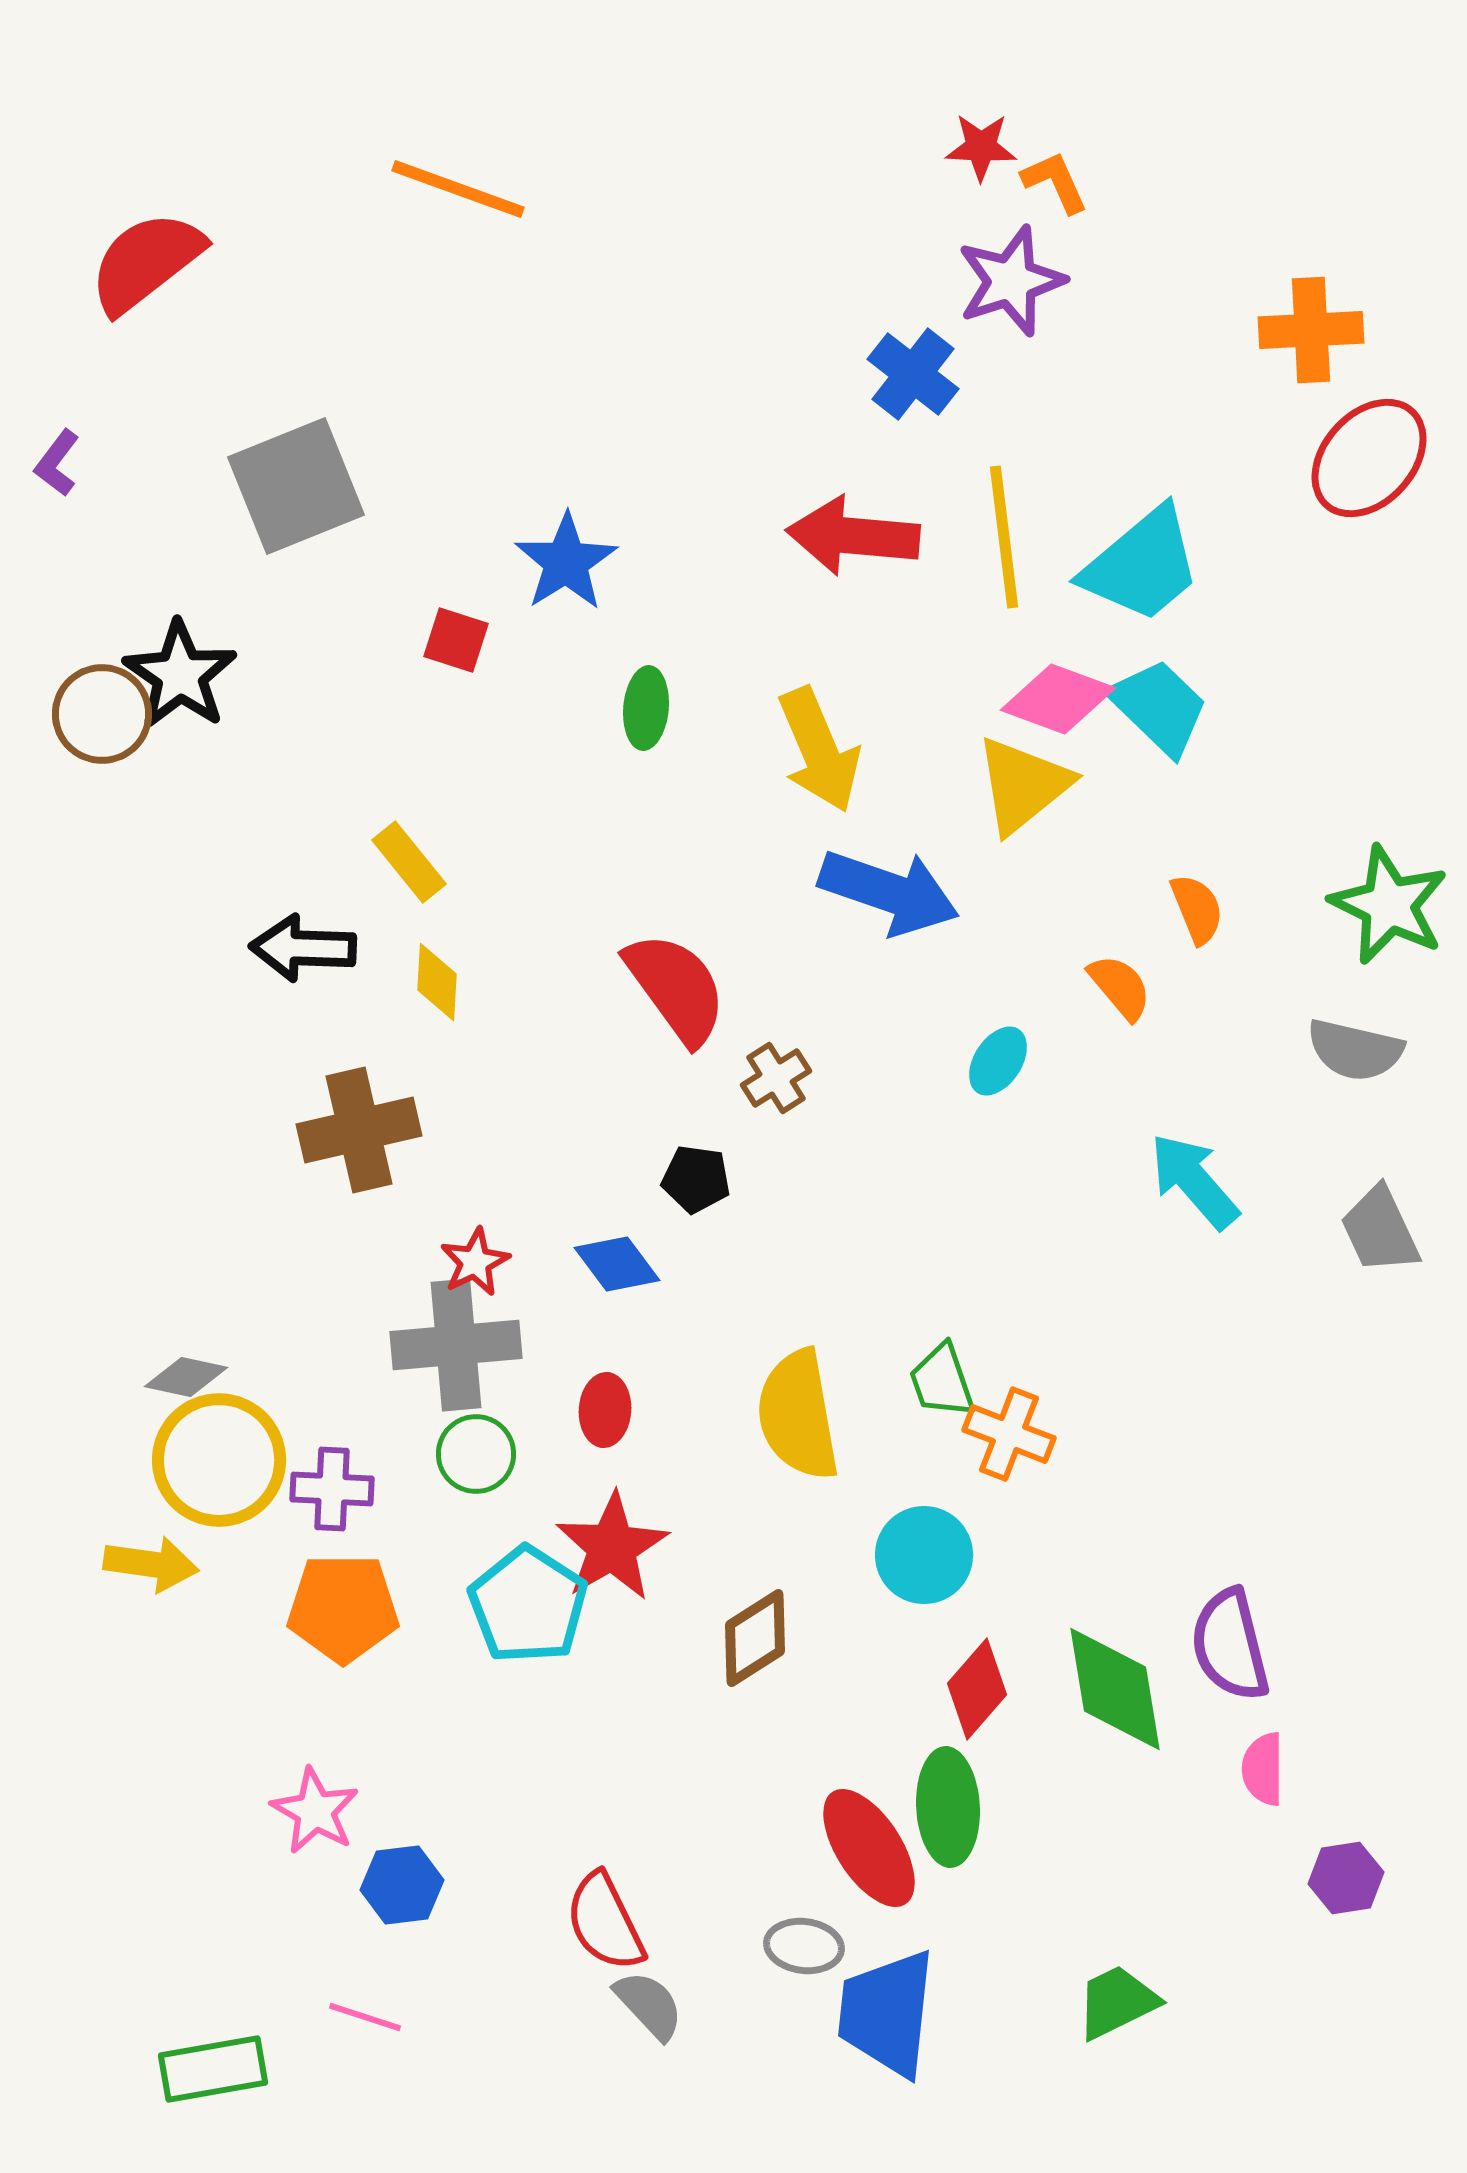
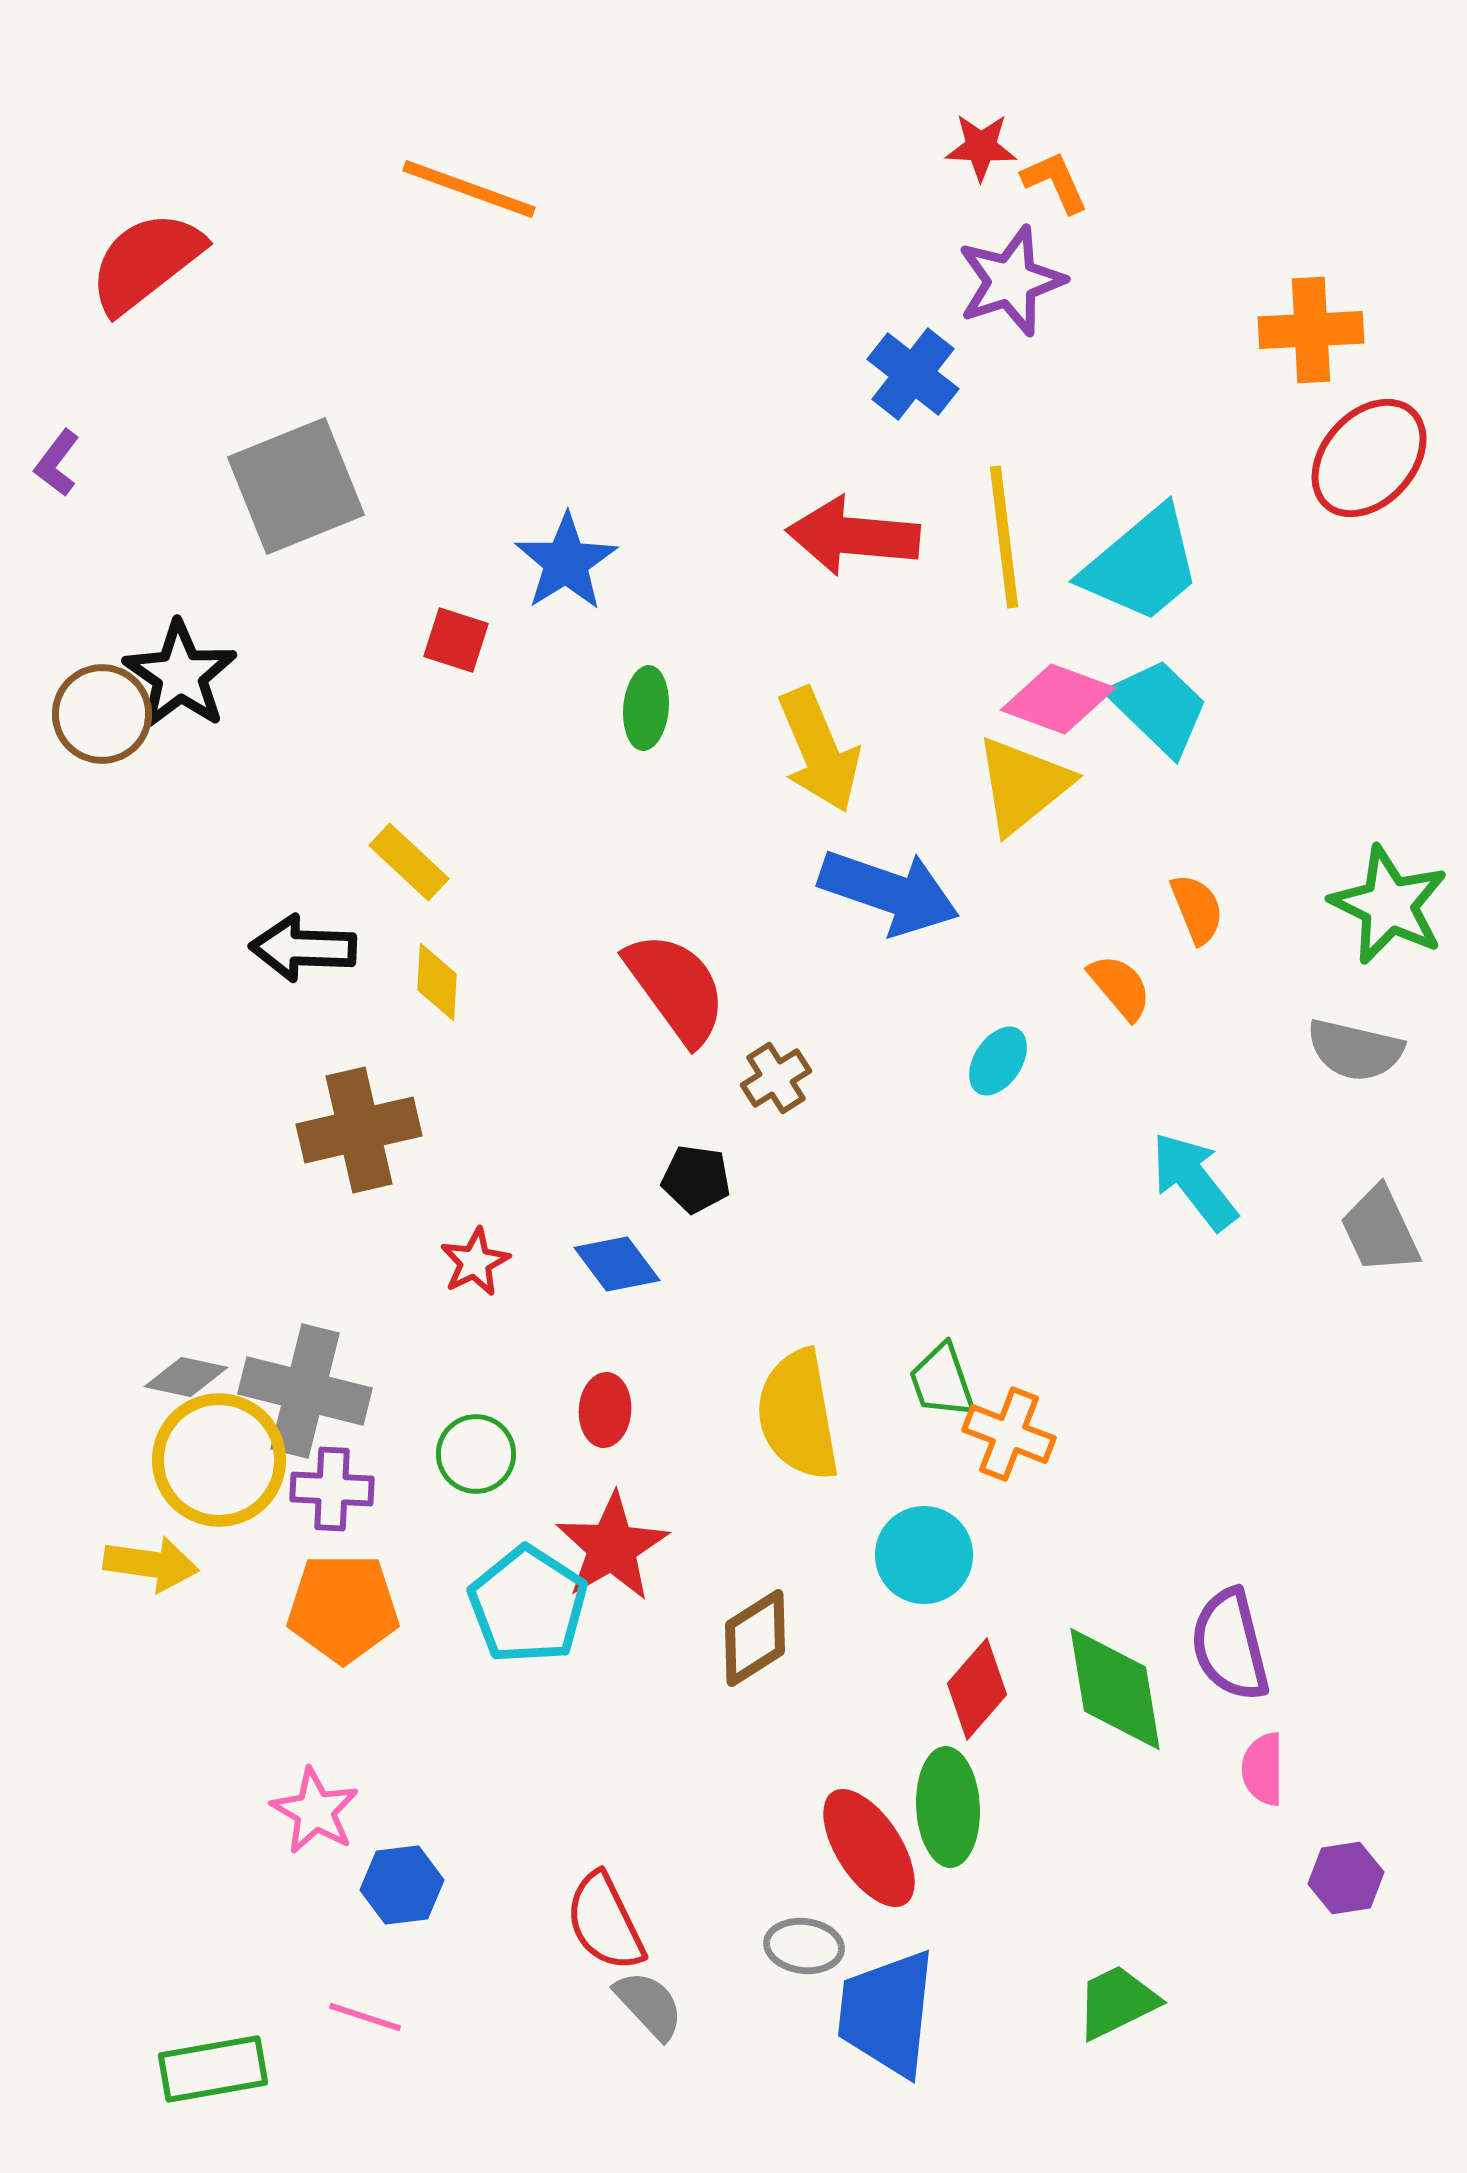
orange line at (458, 189): moved 11 px right
yellow rectangle at (409, 862): rotated 8 degrees counterclockwise
cyan arrow at (1194, 1181): rotated 3 degrees clockwise
gray cross at (456, 1345): moved 151 px left, 46 px down; rotated 19 degrees clockwise
